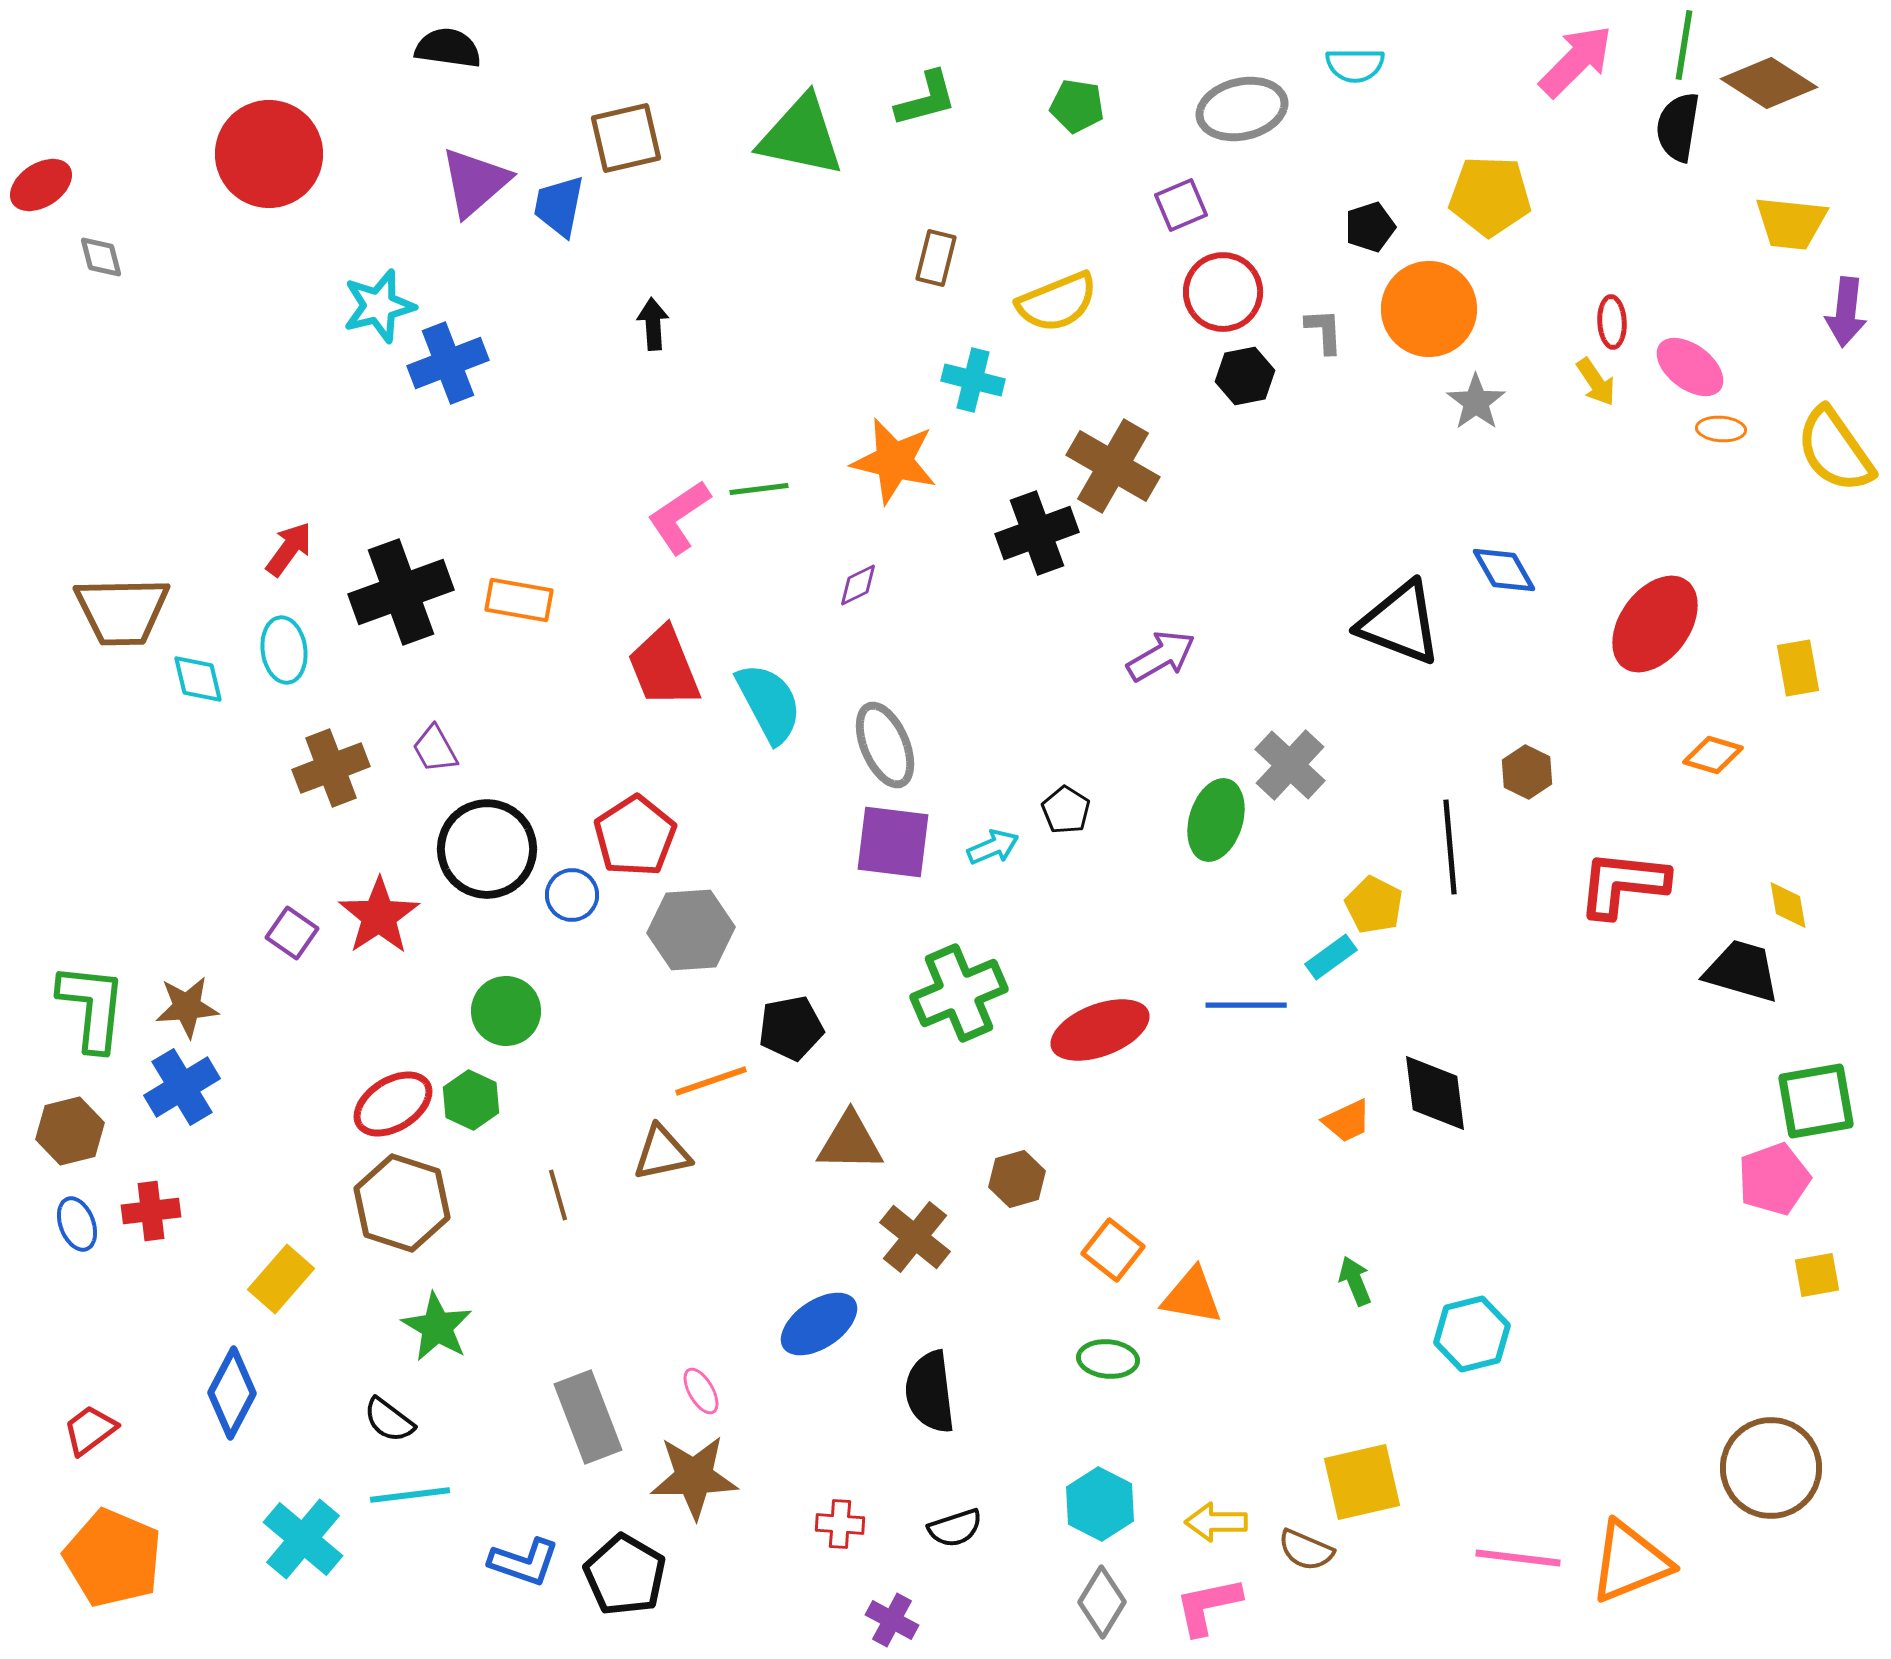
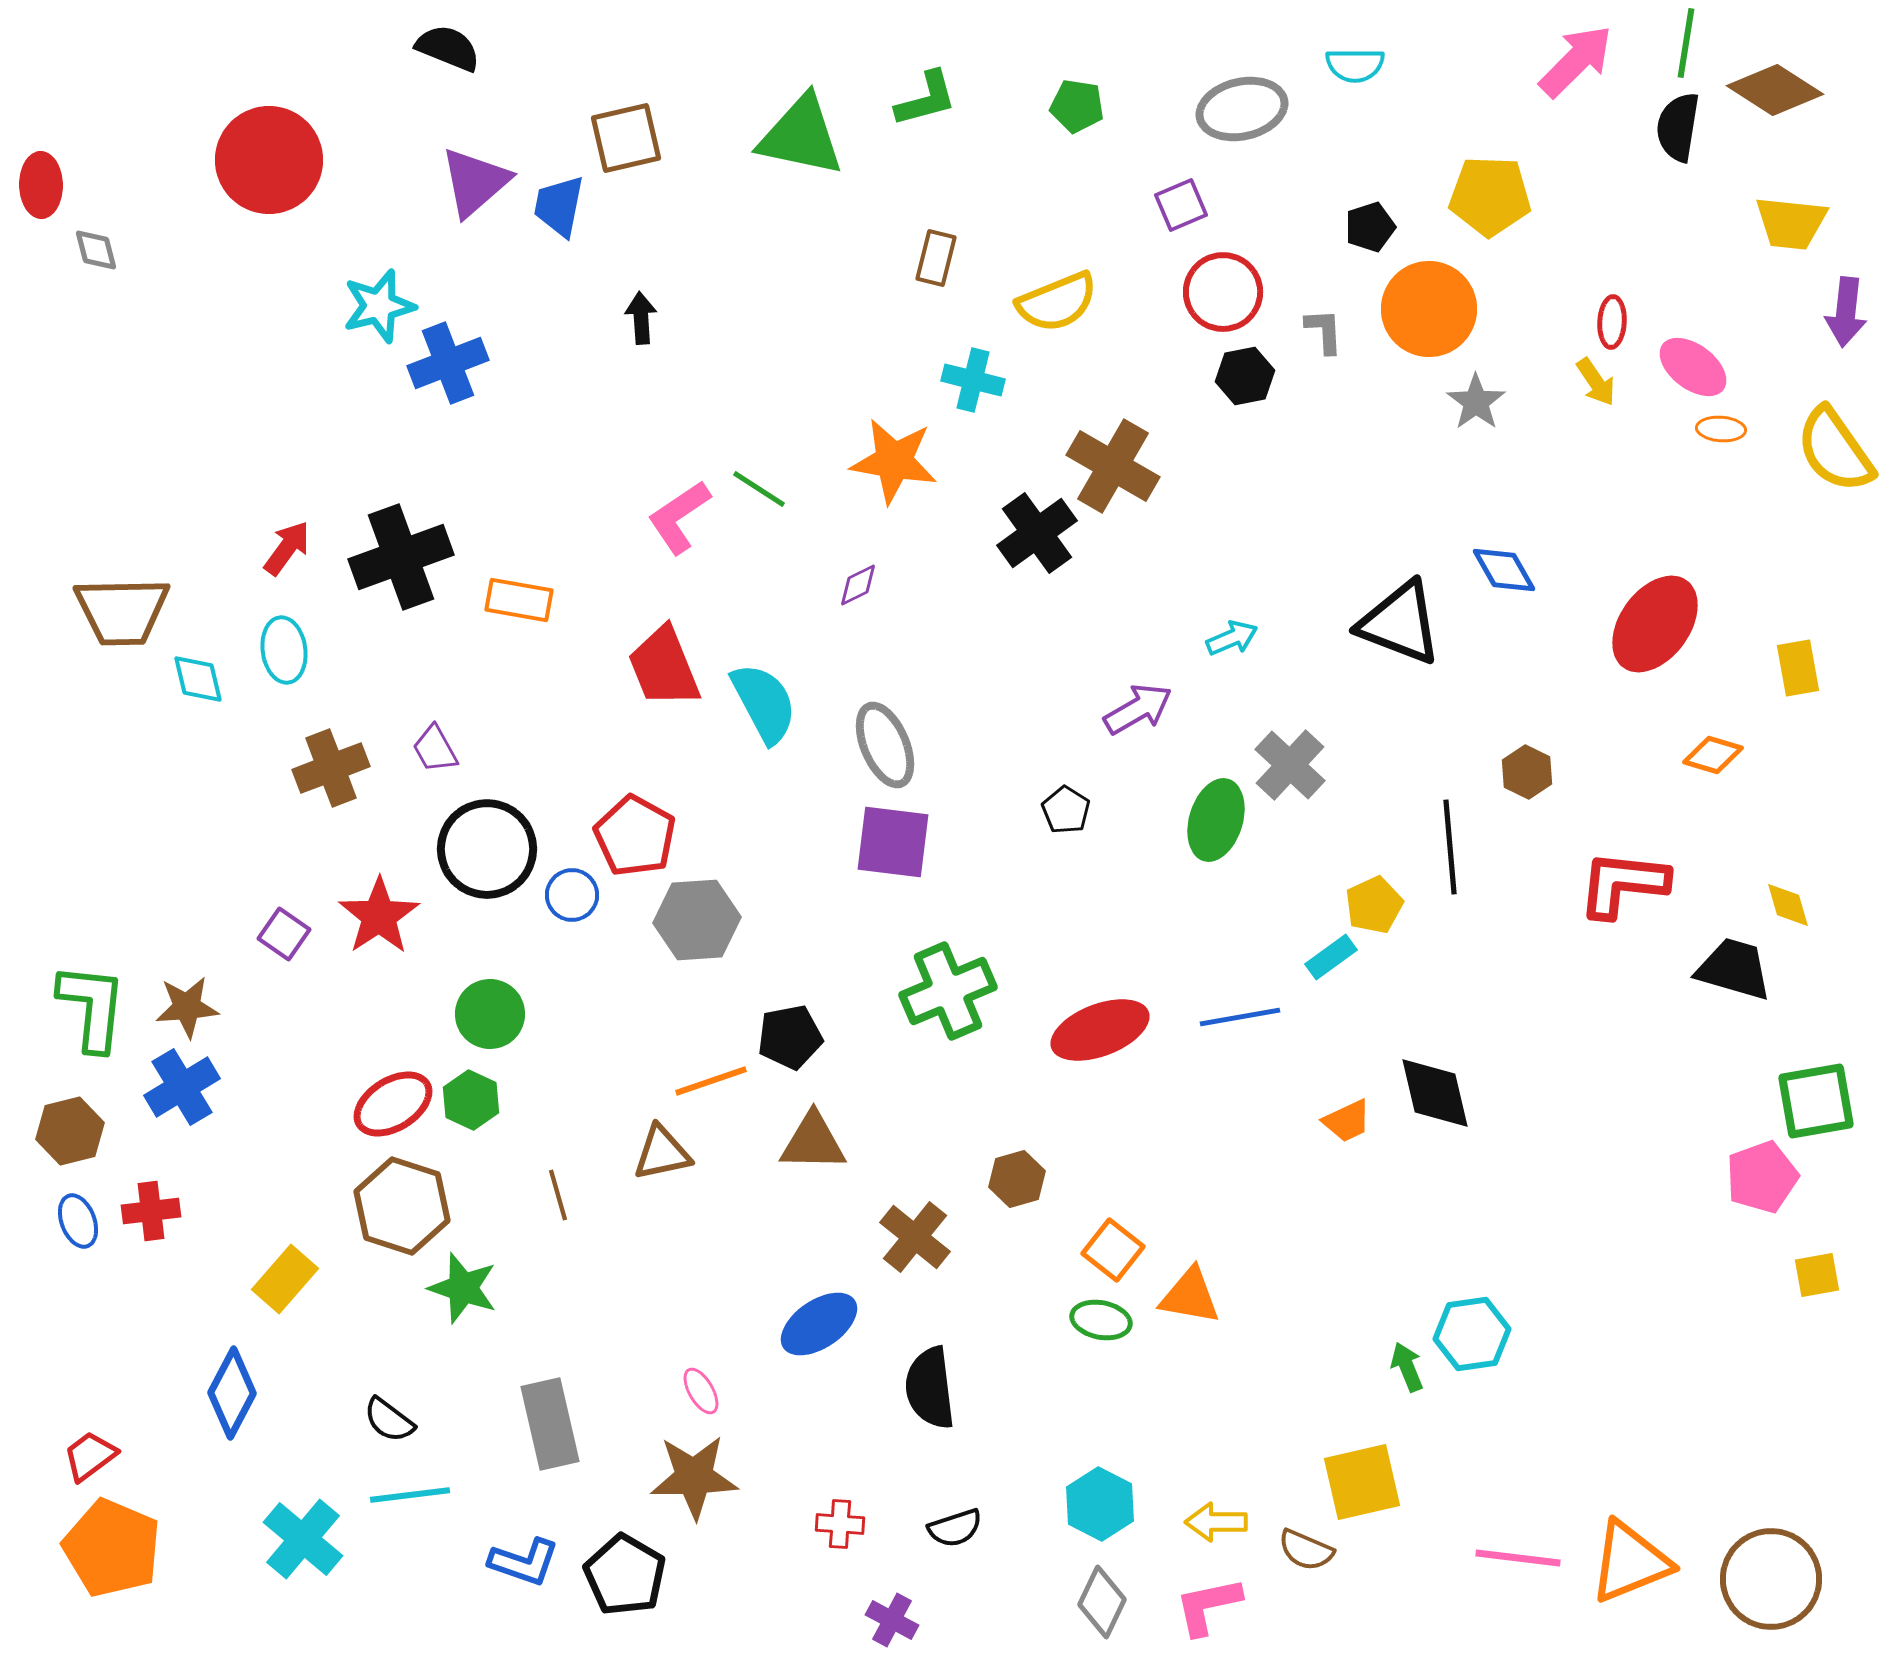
green line at (1684, 45): moved 2 px right, 2 px up
black semicircle at (448, 48): rotated 14 degrees clockwise
brown diamond at (1769, 83): moved 6 px right, 7 px down
red circle at (269, 154): moved 6 px down
red ellipse at (41, 185): rotated 58 degrees counterclockwise
gray diamond at (101, 257): moved 5 px left, 7 px up
red ellipse at (1612, 322): rotated 6 degrees clockwise
black arrow at (653, 324): moved 12 px left, 6 px up
pink ellipse at (1690, 367): moved 3 px right
orange star at (894, 461): rotated 4 degrees counterclockwise
green line at (759, 489): rotated 40 degrees clockwise
black cross at (1037, 533): rotated 16 degrees counterclockwise
red arrow at (289, 549): moved 2 px left, 1 px up
black cross at (401, 592): moved 35 px up
purple arrow at (1161, 656): moved 23 px left, 53 px down
cyan semicircle at (769, 703): moved 5 px left
red pentagon at (635, 836): rotated 10 degrees counterclockwise
cyan arrow at (993, 847): moved 239 px right, 209 px up
yellow pentagon at (1374, 905): rotated 20 degrees clockwise
yellow diamond at (1788, 905): rotated 6 degrees counterclockwise
gray hexagon at (691, 930): moved 6 px right, 10 px up
purple square at (292, 933): moved 8 px left, 1 px down
black trapezoid at (1742, 971): moved 8 px left, 2 px up
green cross at (959, 993): moved 11 px left, 2 px up
blue line at (1246, 1005): moved 6 px left, 12 px down; rotated 10 degrees counterclockwise
green circle at (506, 1011): moved 16 px left, 3 px down
black pentagon at (791, 1028): moved 1 px left, 9 px down
black diamond at (1435, 1093): rotated 6 degrees counterclockwise
brown triangle at (850, 1142): moved 37 px left
pink pentagon at (1774, 1179): moved 12 px left, 2 px up
brown hexagon at (402, 1203): moved 3 px down
blue ellipse at (77, 1224): moved 1 px right, 3 px up
yellow rectangle at (281, 1279): moved 4 px right
green arrow at (1355, 1281): moved 52 px right, 86 px down
orange triangle at (1192, 1296): moved 2 px left
green star at (437, 1327): moved 26 px right, 39 px up; rotated 12 degrees counterclockwise
cyan hexagon at (1472, 1334): rotated 6 degrees clockwise
green ellipse at (1108, 1359): moved 7 px left, 39 px up; rotated 6 degrees clockwise
black semicircle at (930, 1392): moved 4 px up
gray rectangle at (588, 1417): moved 38 px left, 7 px down; rotated 8 degrees clockwise
red trapezoid at (90, 1430): moved 26 px down
brown circle at (1771, 1468): moved 111 px down
orange pentagon at (113, 1558): moved 1 px left, 10 px up
gray diamond at (1102, 1602): rotated 6 degrees counterclockwise
